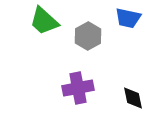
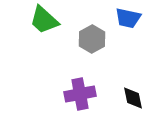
green trapezoid: moved 1 px up
gray hexagon: moved 4 px right, 3 px down
purple cross: moved 2 px right, 6 px down
